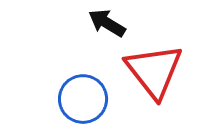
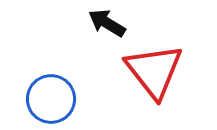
blue circle: moved 32 px left
